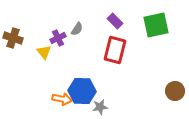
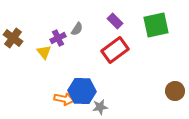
brown cross: rotated 18 degrees clockwise
red rectangle: rotated 40 degrees clockwise
orange arrow: moved 2 px right
